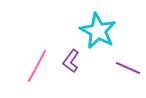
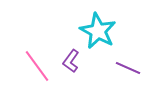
pink line: rotated 64 degrees counterclockwise
